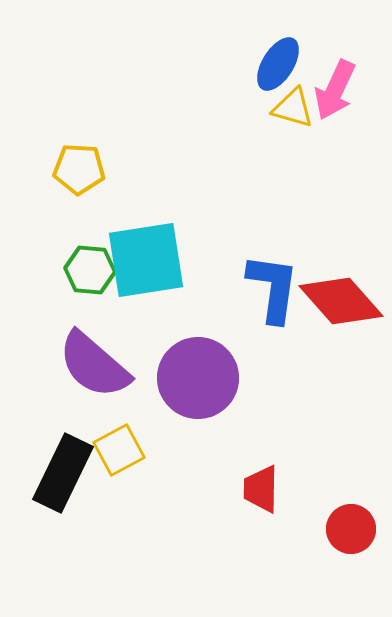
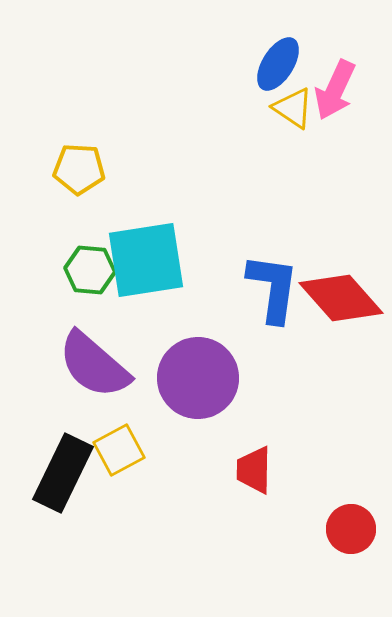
yellow triangle: rotated 18 degrees clockwise
red diamond: moved 3 px up
red trapezoid: moved 7 px left, 19 px up
